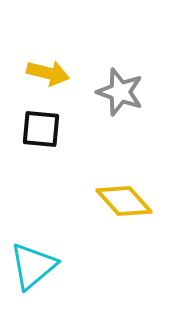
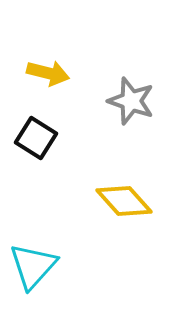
gray star: moved 11 px right, 9 px down
black square: moved 5 px left, 9 px down; rotated 27 degrees clockwise
cyan triangle: rotated 8 degrees counterclockwise
